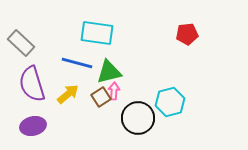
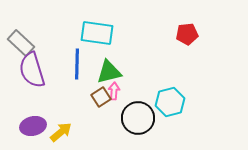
blue line: moved 1 px down; rotated 76 degrees clockwise
purple semicircle: moved 14 px up
yellow arrow: moved 7 px left, 38 px down
